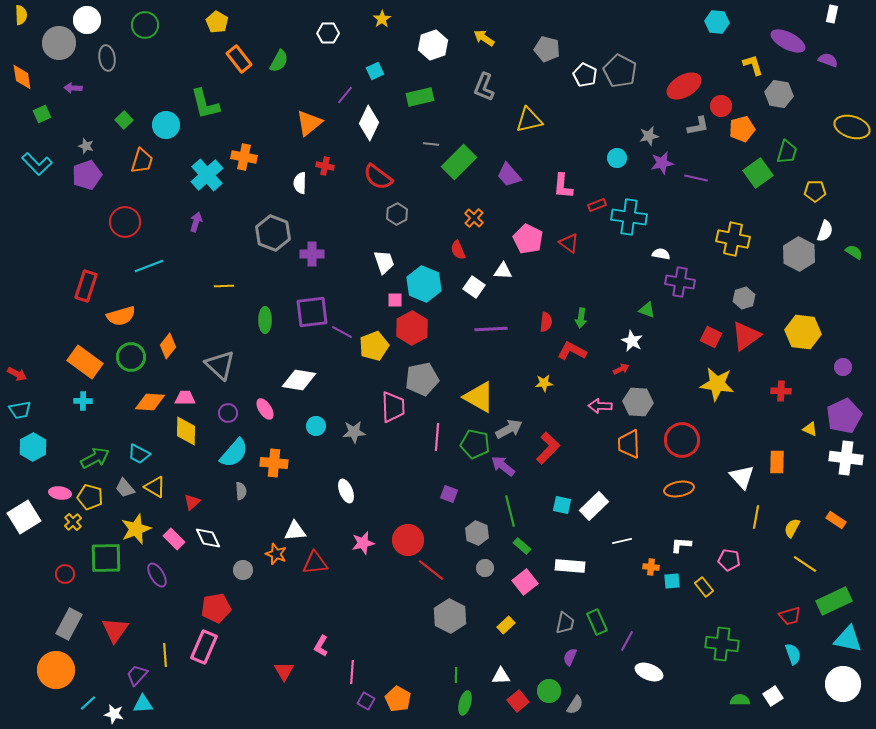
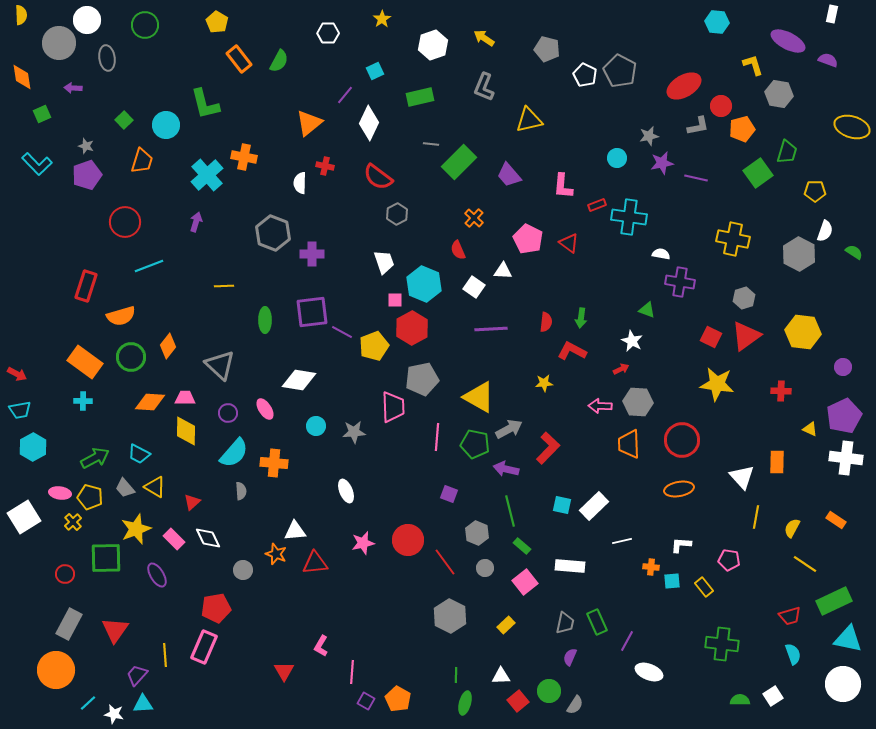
purple arrow at (503, 466): moved 3 px right, 3 px down; rotated 25 degrees counterclockwise
red line at (431, 570): moved 14 px right, 8 px up; rotated 16 degrees clockwise
